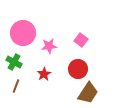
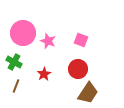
pink square: rotated 16 degrees counterclockwise
pink star: moved 1 px left, 5 px up; rotated 28 degrees clockwise
